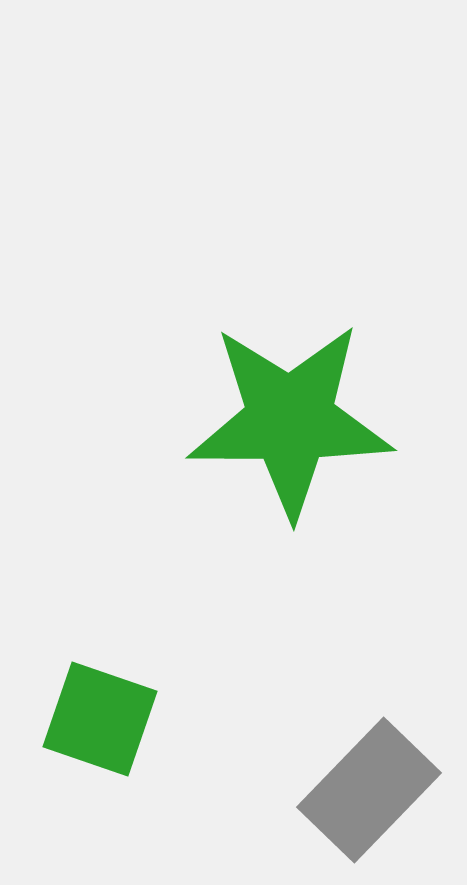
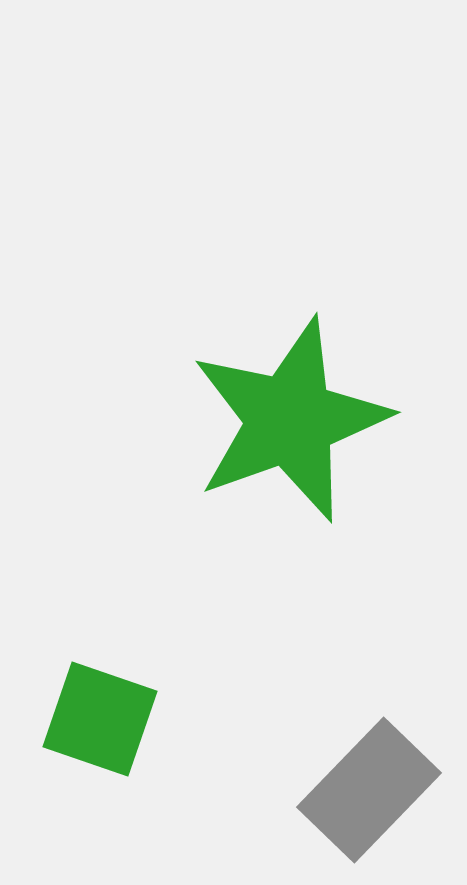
green star: rotated 20 degrees counterclockwise
